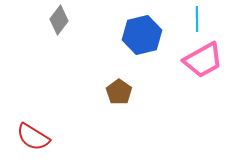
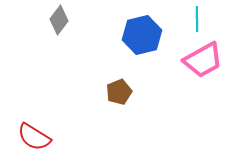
brown pentagon: rotated 15 degrees clockwise
red semicircle: moved 1 px right
